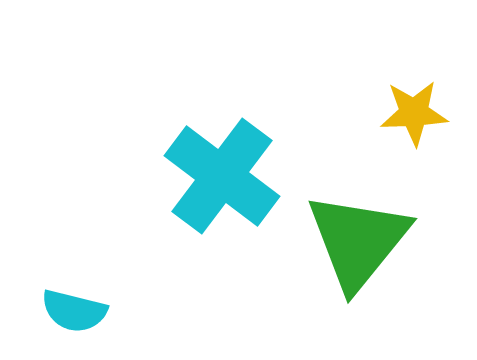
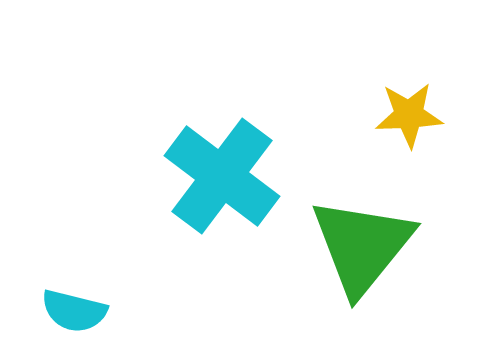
yellow star: moved 5 px left, 2 px down
green triangle: moved 4 px right, 5 px down
